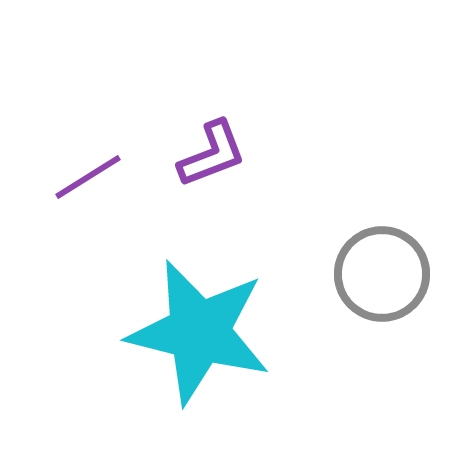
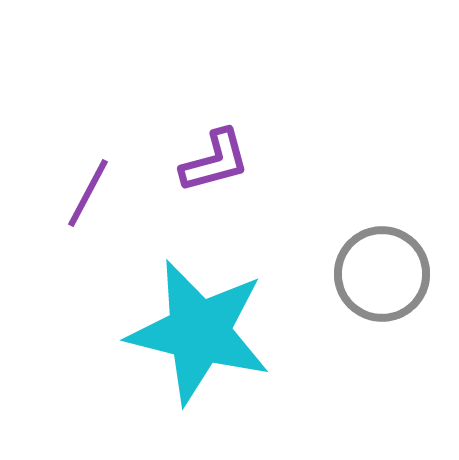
purple L-shape: moved 3 px right, 7 px down; rotated 6 degrees clockwise
purple line: moved 16 px down; rotated 30 degrees counterclockwise
